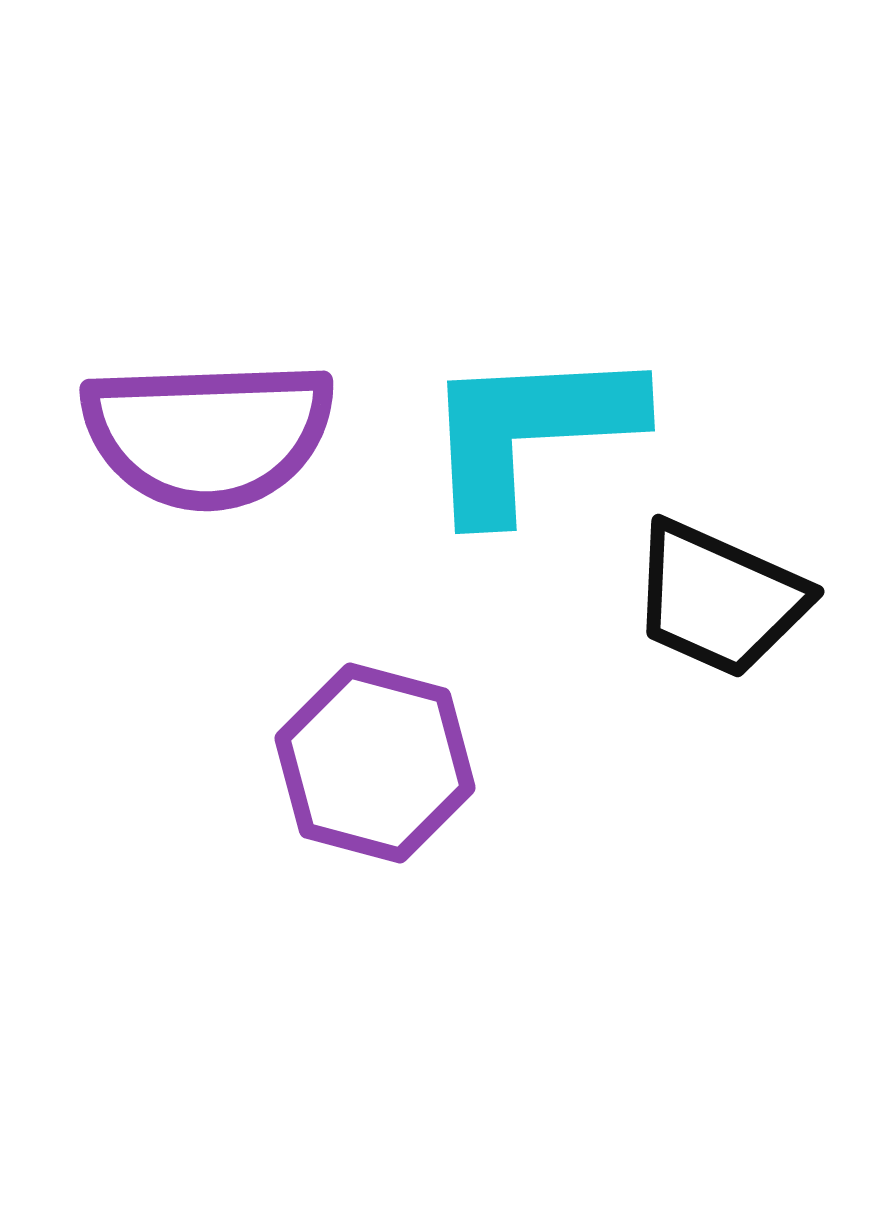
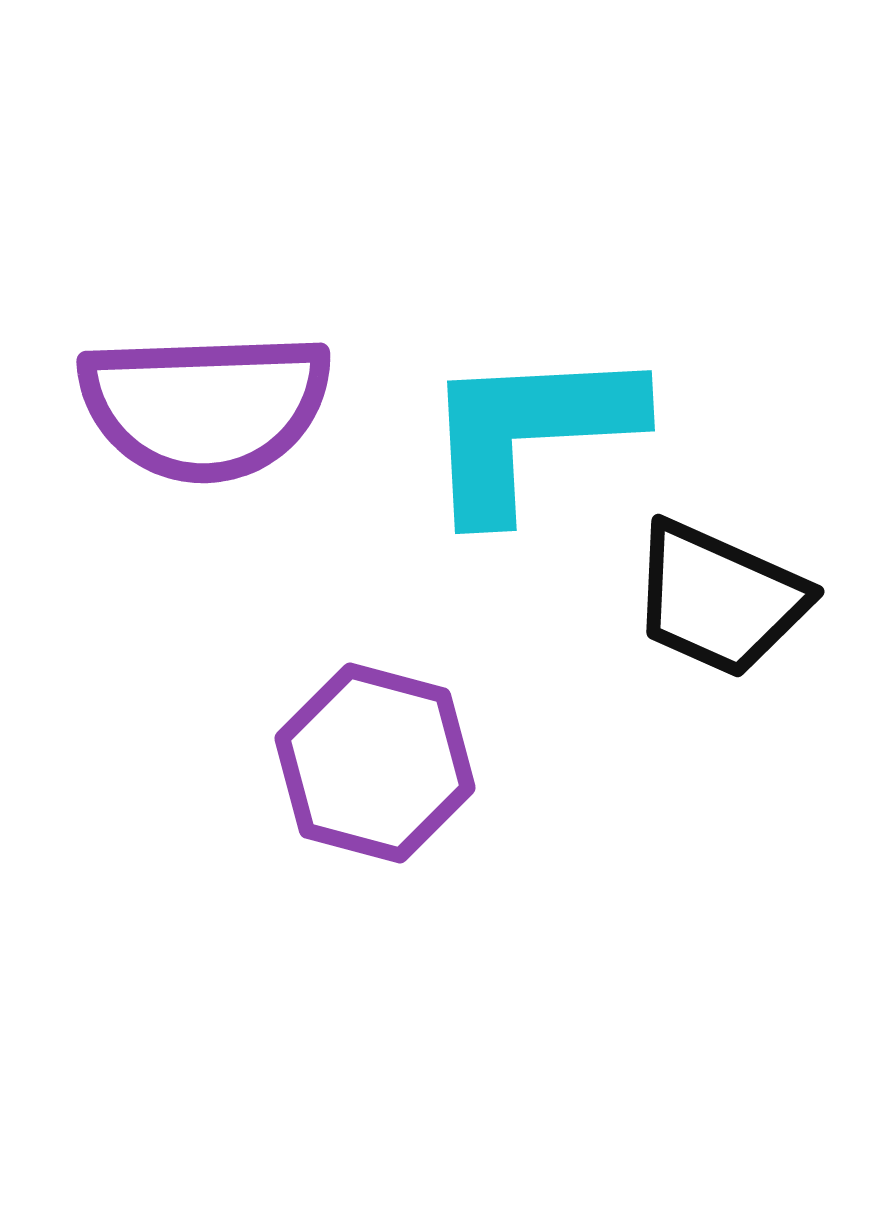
purple semicircle: moved 3 px left, 28 px up
